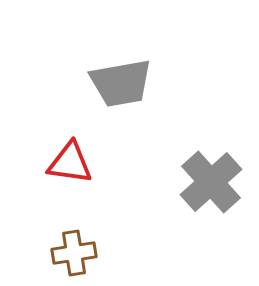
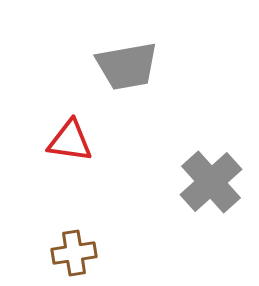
gray trapezoid: moved 6 px right, 17 px up
red triangle: moved 22 px up
